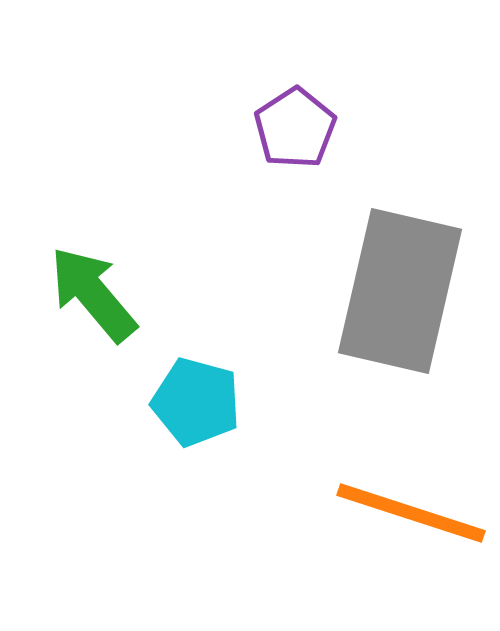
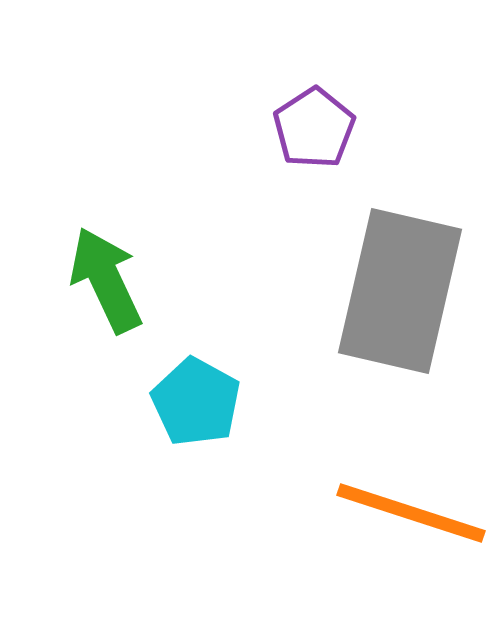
purple pentagon: moved 19 px right
green arrow: moved 13 px right, 14 px up; rotated 15 degrees clockwise
cyan pentagon: rotated 14 degrees clockwise
